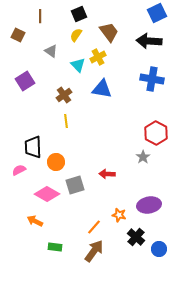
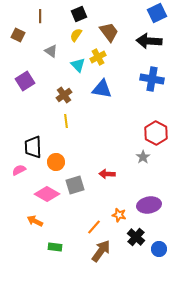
brown arrow: moved 7 px right
